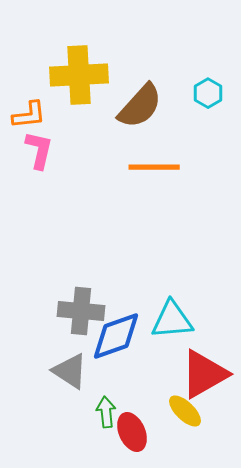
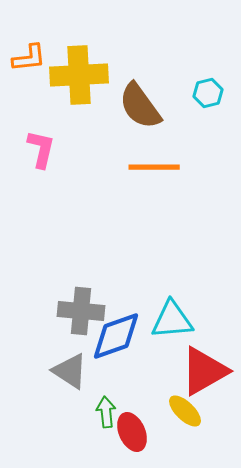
cyan hexagon: rotated 16 degrees clockwise
brown semicircle: rotated 102 degrees clockwise
orange L-shape: moved 57 px up
pink L-shape: moved 2 px right, 1 px up
red triangle: moved 3 px up
